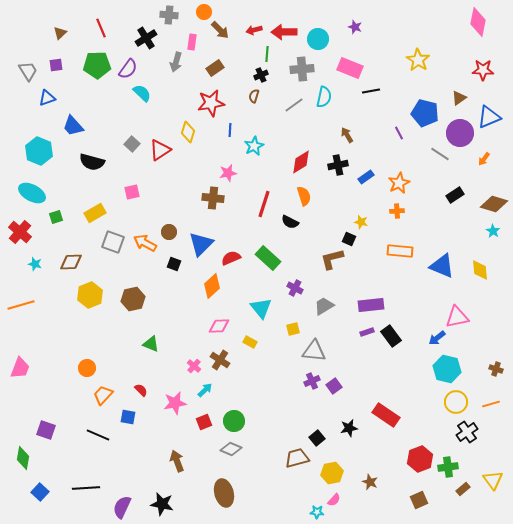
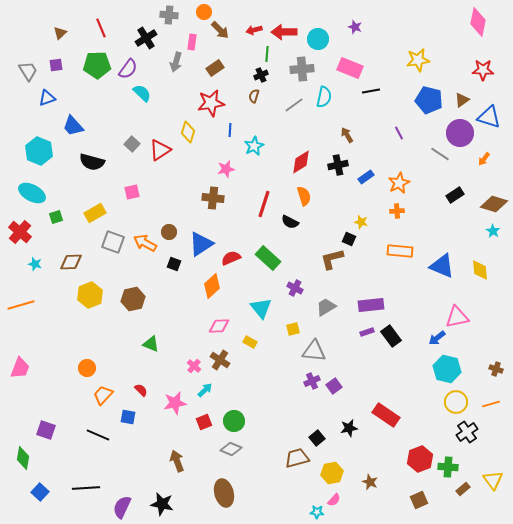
yellow star at (418, 60): rotated 30 degrees clockwise
brown triangle at (459, 98): moved 3 px right, 2 px down
blue pentagon at (425, 113): moved 4 px right, 13 px up
blue triangle at (489, 117): rotated 40 degrees clockwise
pink star at (228, 173): moved 2 px left, 4 px up
blue triangle at (201, 244): rotated 12 degrees clockwise
gray trapezoid at (324, 306): moved 2 px right, 1 px down
green cross at (448, 467): rotated 12 degrees clockwise
